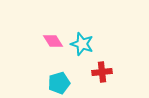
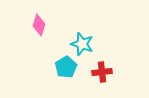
pink diamond: moved 14 px left, 16 px up; rotated 50 degrees clockwise
cyan pentagon: moved 7 px right, 16 px up; rotated 15 degrees counterclockwise
